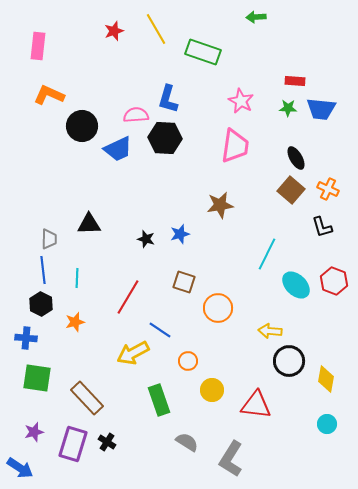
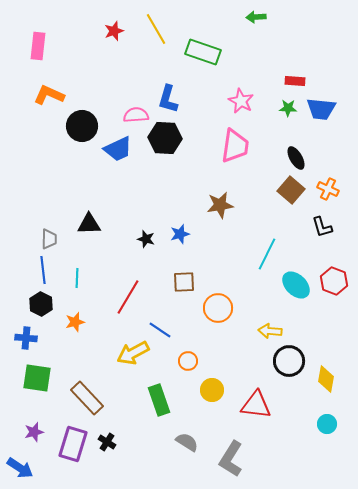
brown square at (184, 282): rotated 20 degrees counterclockwise
